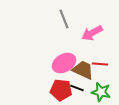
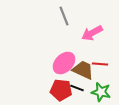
gray line: moved 3 px up
pink ellipse: rotated 15 degrees counterclockwise
